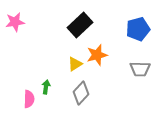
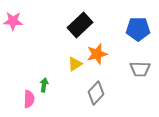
pink star: moved 2 px left, 1 px up; rotated 12 degrees clockwise
blue pentagon: rotated 15 degrees clockwise
orange star: moved 1 px up
green arrow: moved 2 px left, 2 px up
gray diamond: moved 15 px right
